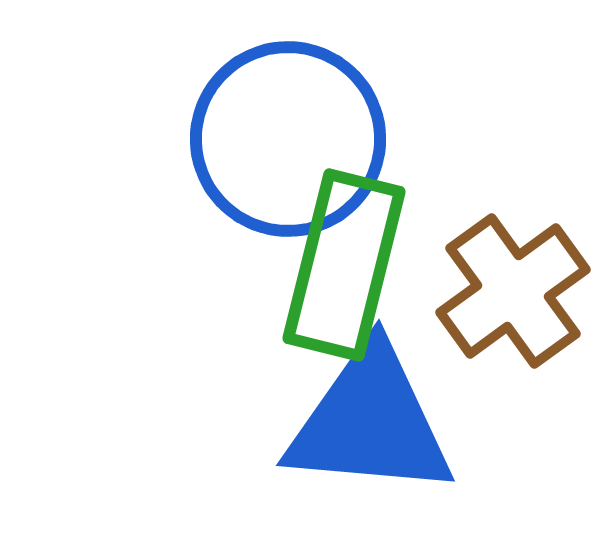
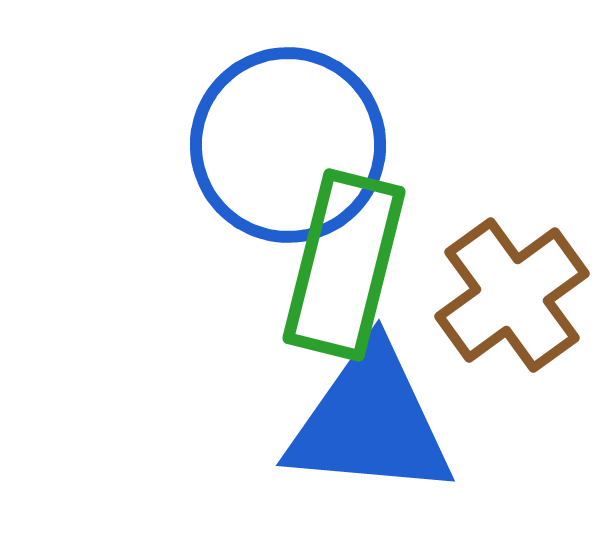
blue circle: moved 6 px down
brown cross: moved 1 px left, 4 px down
